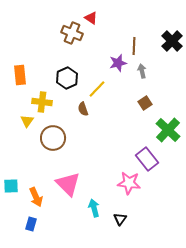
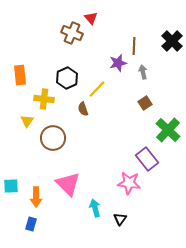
red triangle: rotated 16 degrees clockwise
gray arrow: moved 1 px right, 1 px down
yellow cross: moved 2 px right, 3 px up
orange arrow: rotated 24 degrees clockwise
cyan arrow: moved 1 px right
